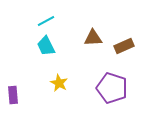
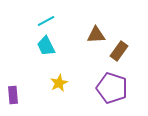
brown triangle: moved 3 px right, 3 px up
brown rectangle: moved 5 px left, 5 px down; rotated 30 degrees counterclockwise
yellow star: rotated 18 degrees clockwise
